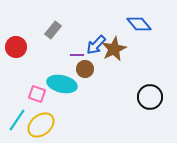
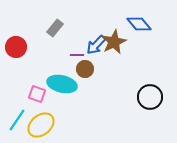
gray rectangle: moved 2 px right, 2 px up
brown star: moved 7 px up
